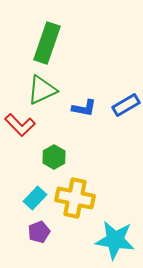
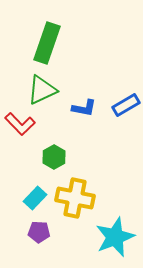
red L-shape: moved 1 px up
purple pentagon: rotated 25 degrees clockwise
cyan star: moved 3 px up; rotated 30 degrees counterclockwise
